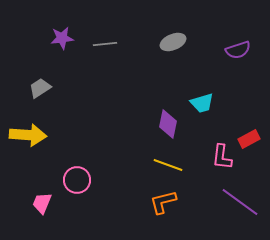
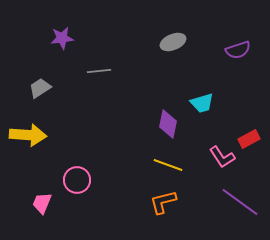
gray line: moved 6 px left, 27 px down
pink L-shape: rotated 40 degrees counterclockwise
